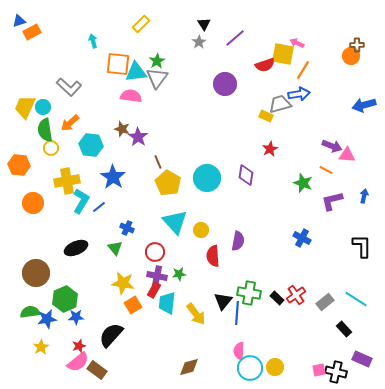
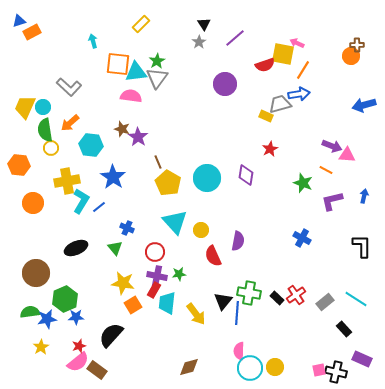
red semicircle at (213, 256): rotated 20 degrees counterclockwise
